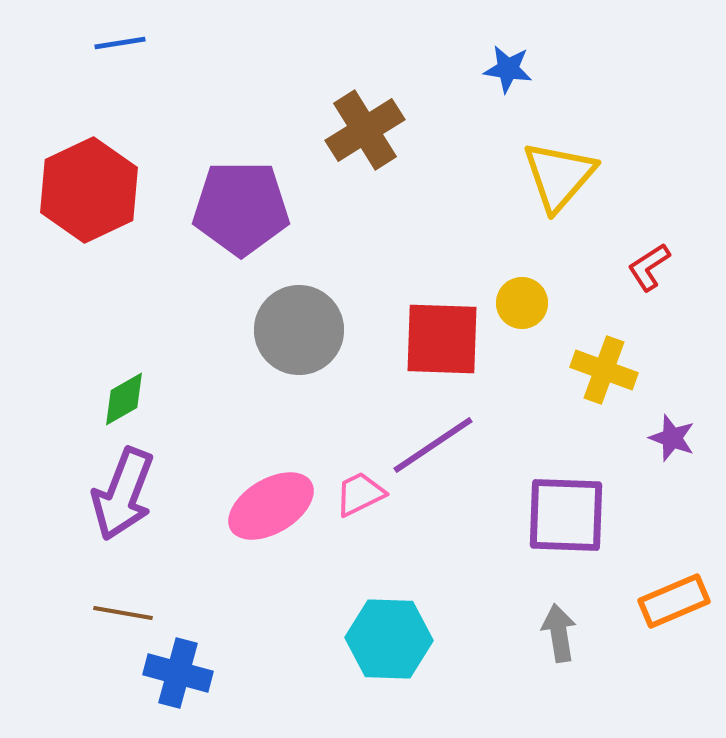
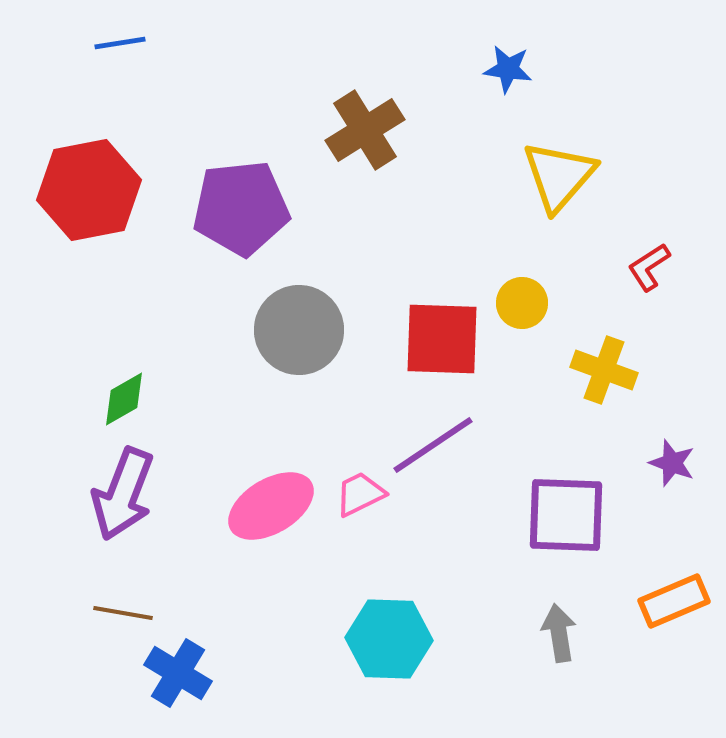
red hexagon: rotated 14 degrees clockwise
purple pentagon: rotated 6 degrees counterclockwise
purple star: moved 25 px down
blue cross: rotated 16 degrees clockwise
